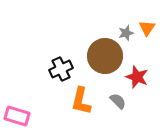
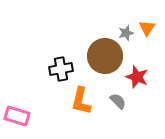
black cross: rotated 15 degrees clockwise
